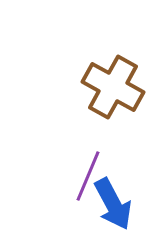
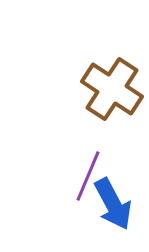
brown cross: moved 1 px left, 2 px down; rotated 4 degrees clockwise
